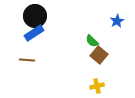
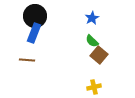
blue star: moved 25 px left, 3 px up
blue rectangle: rotated 36 degrees counterclockwise
yellow cross: moved 3 px left, 1 px down
